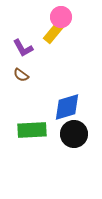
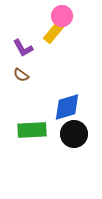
pink circle: moved 1 px right, 1 px up
